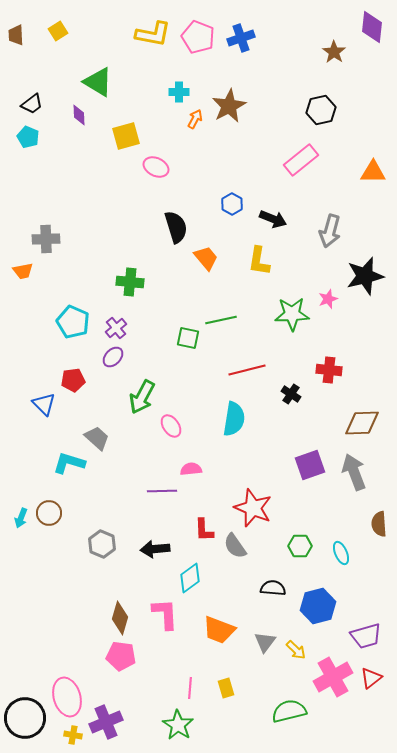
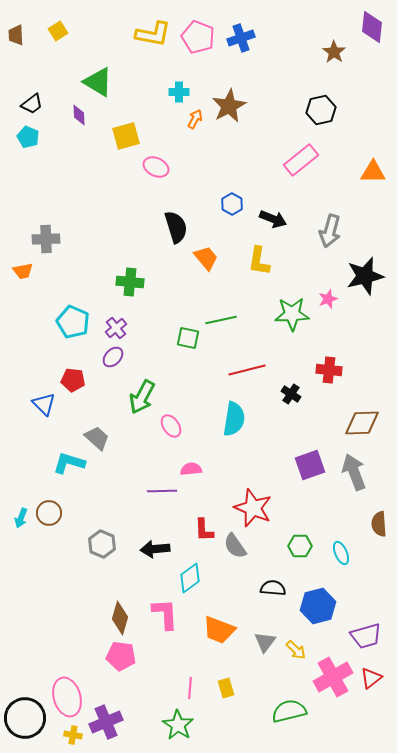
red pentagon at (73, 380): rotated 15 degrees clockwise
